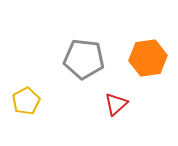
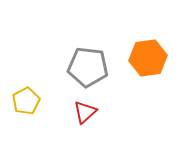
gray pentagon: moved 4 px right, 8 px down
red triangle: moved 31 px left, 8 px down
